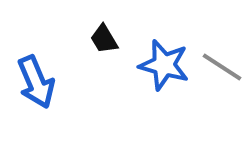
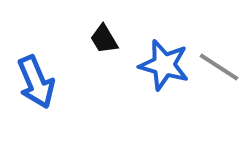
gray line: moved 3 px left
